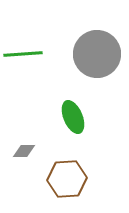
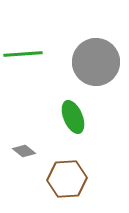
gray circle: moved 1 px left, 8 px down
gray diamond: rotated 40 degrees clockwise
